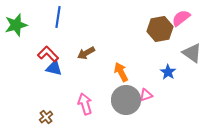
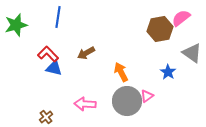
pink triangle: moved 1 px right, 1 px down; rotated 16 degrees counterclockwise
gray circle: moved 1 px right, 1 px down
pink arrow: rotated 70 degrees counterclockwise
